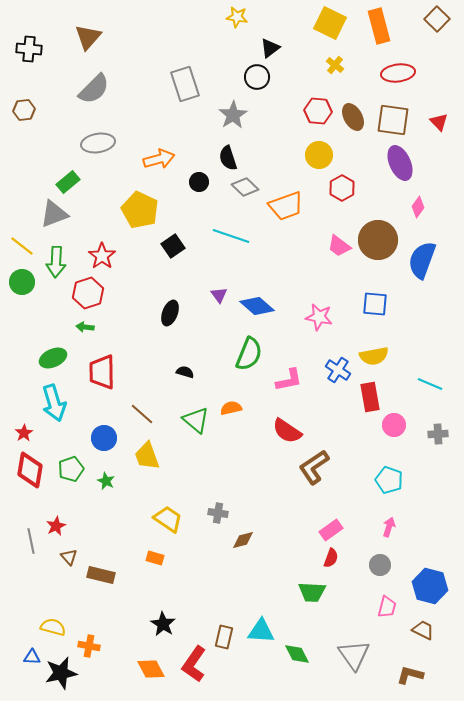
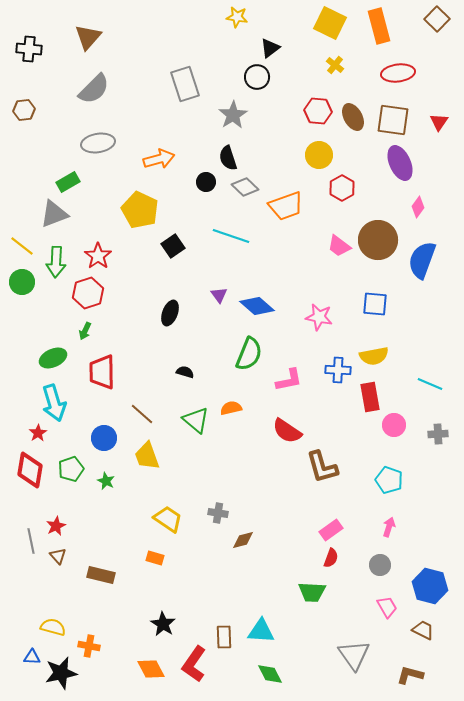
red triangle at (439, 122): rotated 18 degrees clockwise
green rectangle at (68, 182): rotated 10 degrees clockwise
black circle at (199, 182): moved 7 px right
red star at (102, 256): moved 4 px left
green arrow at (85, 327): moved 4 px down; rotated 72 degrees counterclockwise
blue cross at (338, 370): rotated 30 degrees counterclockwise
red star at (24, 433): moved 14 px right
brown L-shape at (314, 467): moved 8 px right; rotated 72 degrees counterclockwise
brown triangle at (69, 557): moved 11 px left, 1 px up
pink trapezoid at (387, 607): rotated 45 degrees counterclockwise
brown rectangle at (224, 637): rotated 15 degrees counterclockwise
green diamond at (297, 654): moved 27 px left, 20 px down
